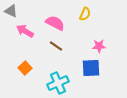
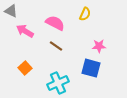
blue square: rotated 18 degrees clockwise
